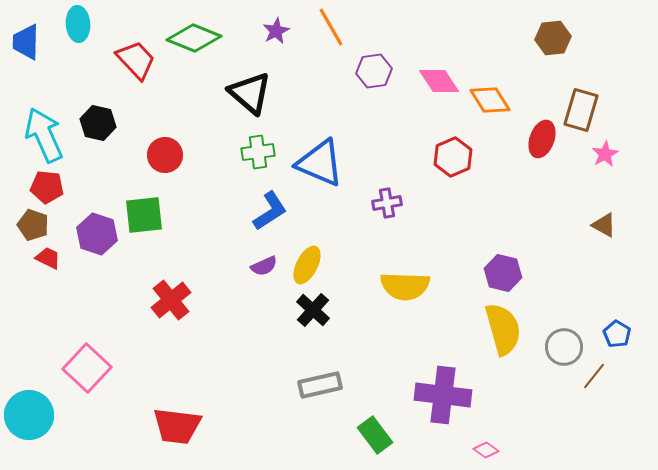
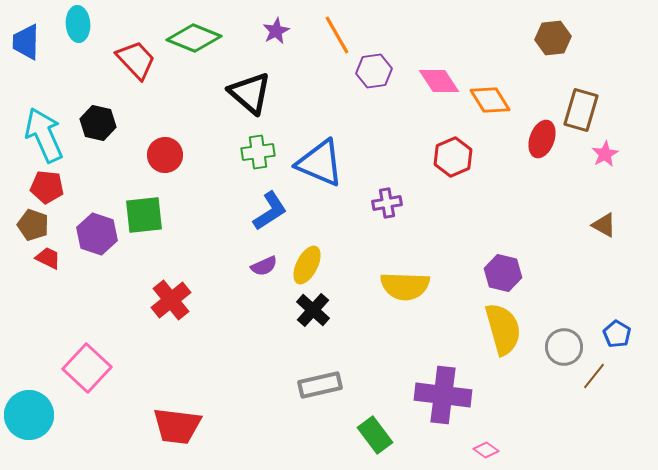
orange line at (331, 27): moved 6 px right, 8 px down
